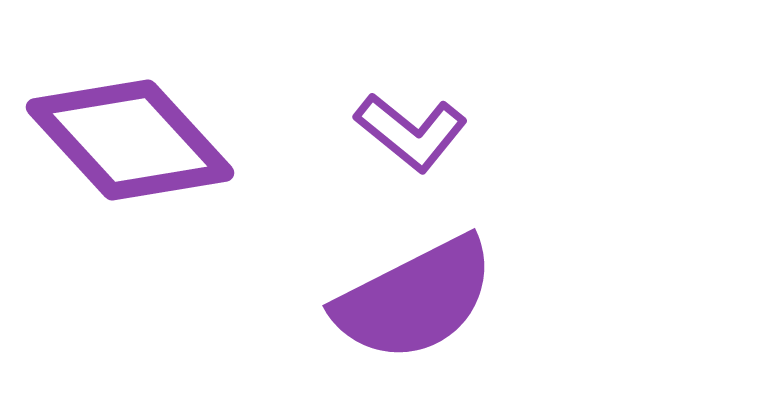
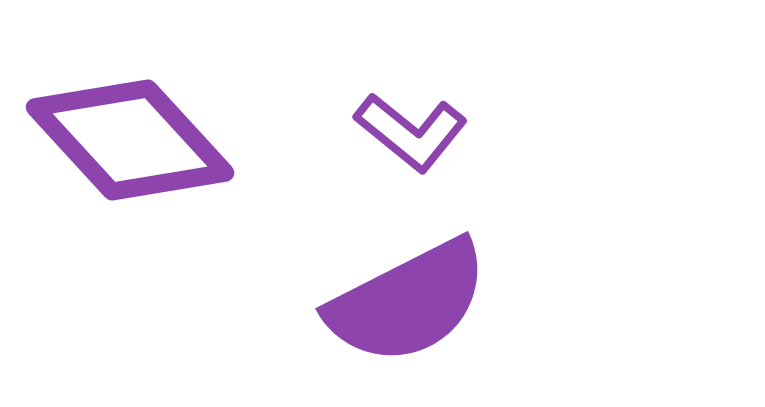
purple semicircle: moved 7 px left, 3 px down
